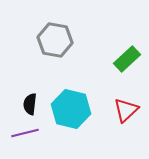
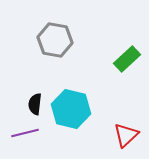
black semicircle: moved 5 px right
red triangle: moved 25 px down
